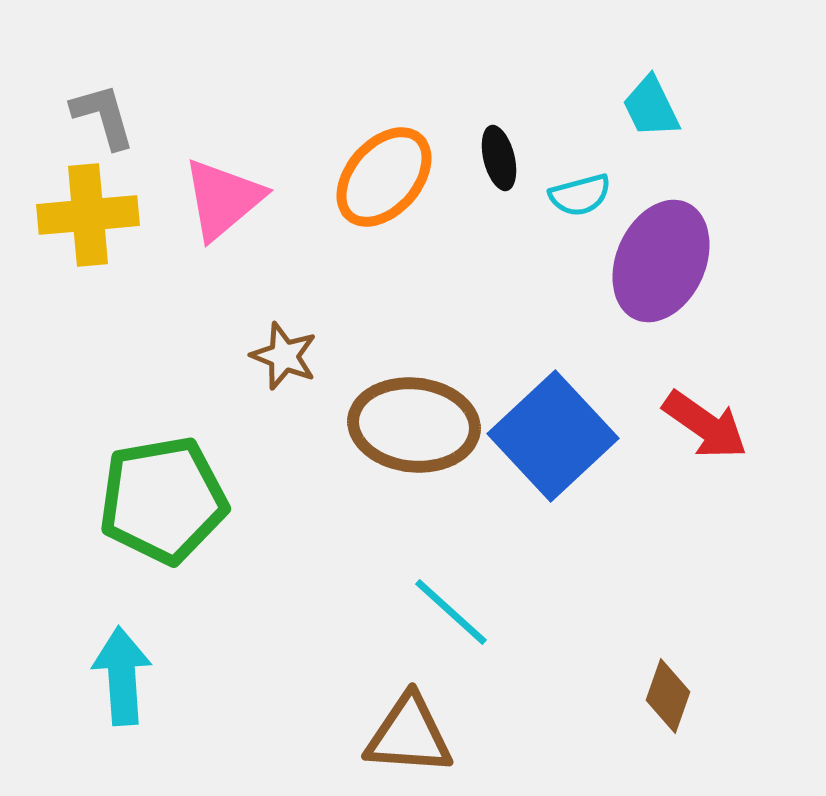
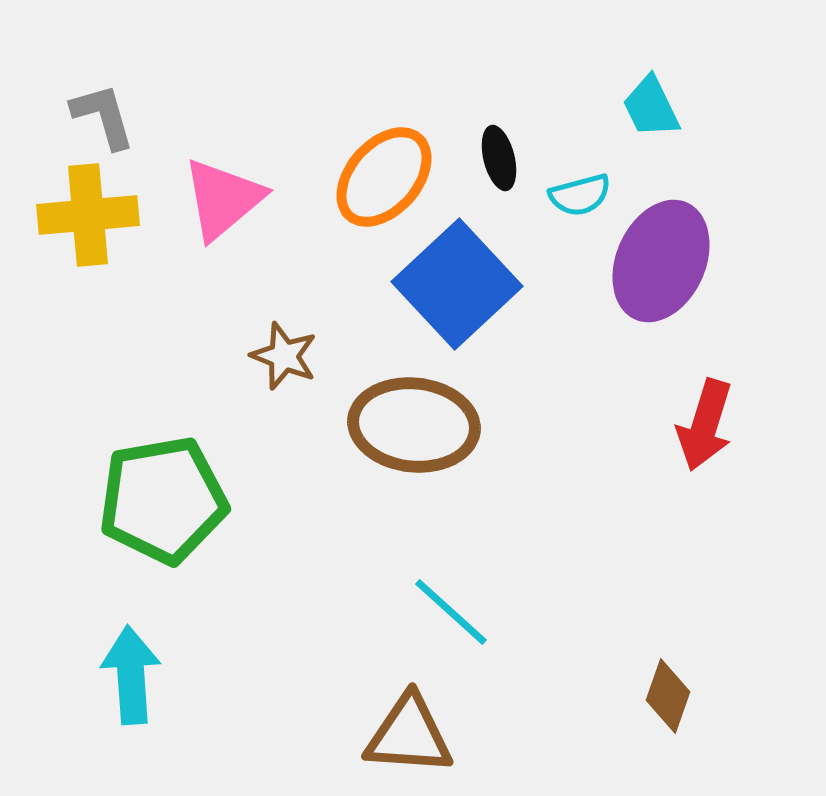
red arrow: rotated 72 degrees clockwise
blue square: moved 96 px left, 152 px up
cyan arrow: moved 9 px right, 1 px up
